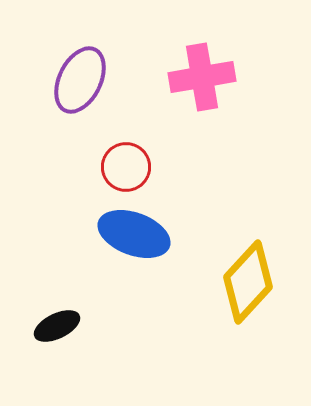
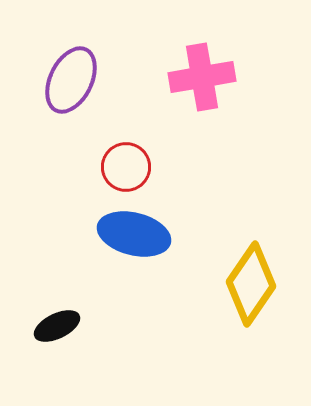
purple ellipse: moved 9 px left
blue ellipse: rotated 6 degrees counterclockwise
yellow diamond: moved 3 px right, 2 px down; rotated 8 degrees counterclockwise
